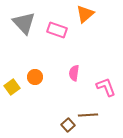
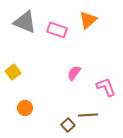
orange triangle: moved 3 px right, 6 px down
gray triangle: moved 1 px right, 1 px up; rotated 25 degrees counterclockwise
pink semicircle: rotated 28 degrees clockwise
orange circle: moved 10 px left, 31 px down
yellow square: moved 1 px right, 15 px up
